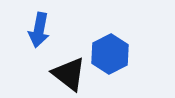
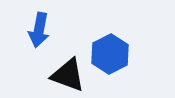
black triangle: moved 1 px left, 1 px down; rotated 18 degrees counterclockwise
